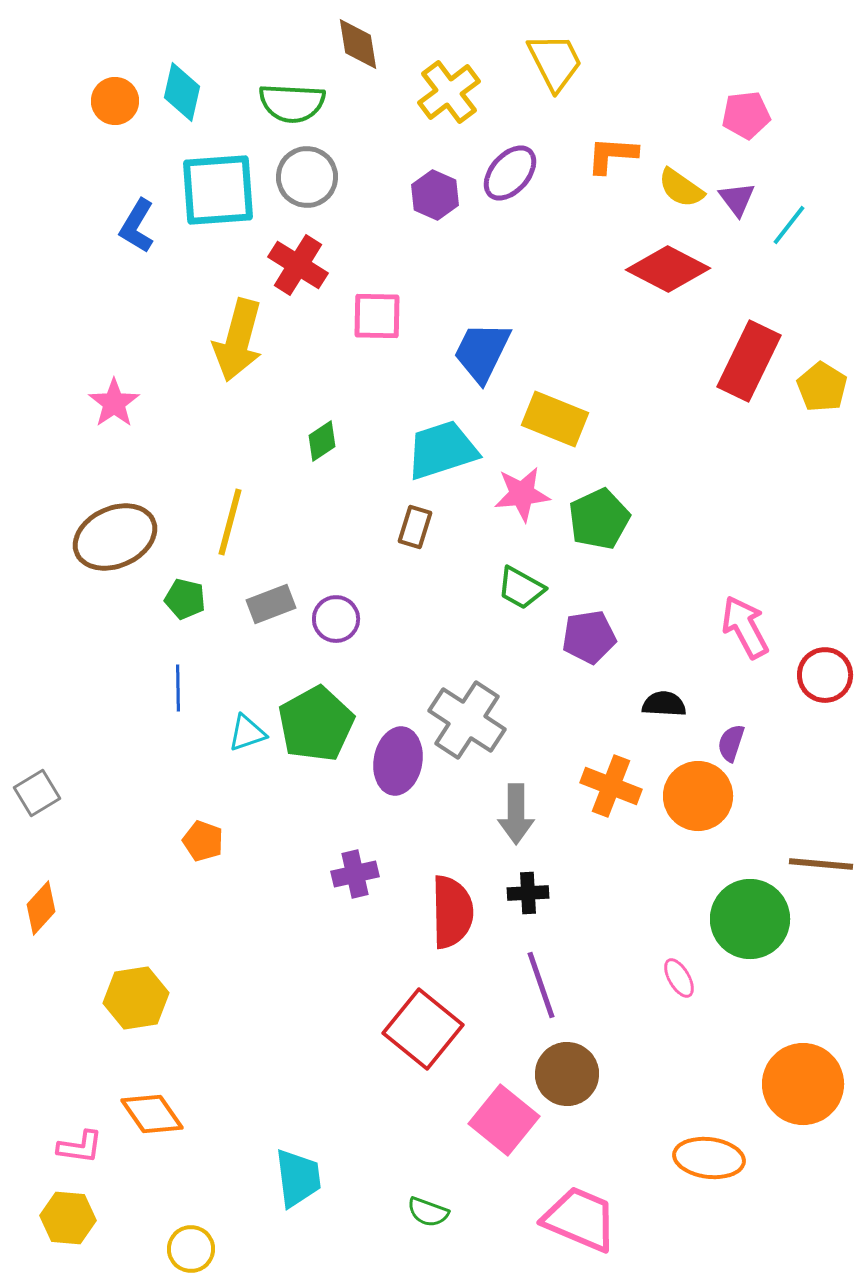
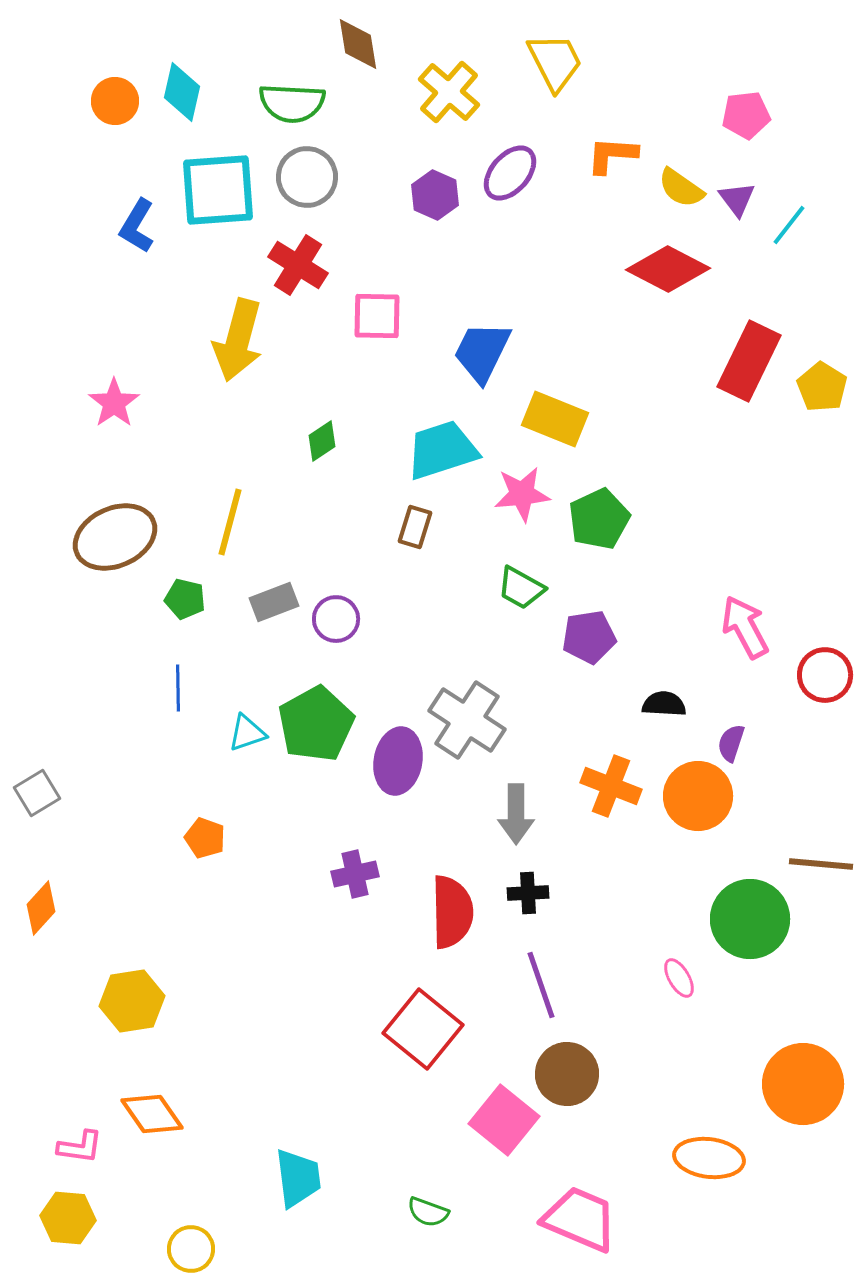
yellow cross at (449, 92): rotated 12 degrees counterclockwise
gray rectangle at (271, 604): moved 3 px right, 2 px up
orange pentagon at (203, 841): moved 2 px right, 3 px up
yellow hexagon at (136, 998): moved 4 px left, 3 px down
